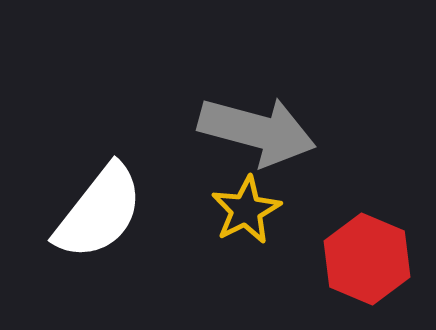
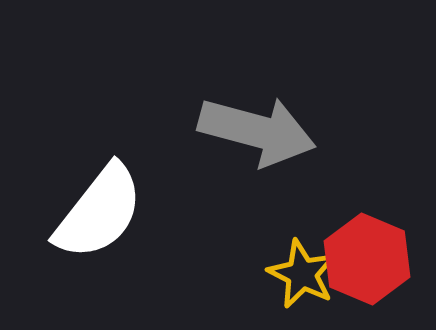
yellow star: moved 56 px right, 64 px down; rotated 18 degrees counterclockwise
